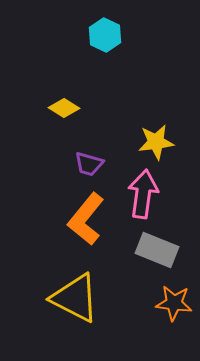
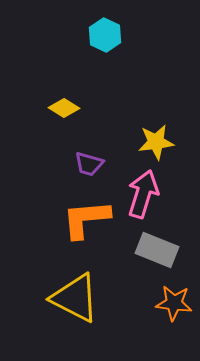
pink arrow: rotated 9 degrees clockwise
orange L-shape: rotated 46 degrees clockwise
